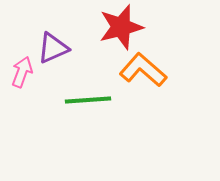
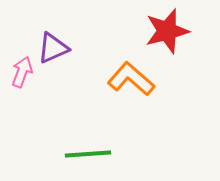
red star: moved 46 px right, 4 px down
orange L-shape: moved 12 px left, 9 px down
green line: moved 54 px down
